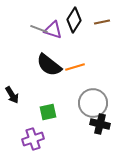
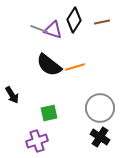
gray circle: moved 7 px right, 5 px down
green square: moved 1 px right, 1 px down
black cross: moved 13 px down; rotated 18 degrees clockwise
purple cross: moved 4 px right, 2 px down
